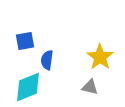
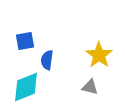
yellow star: moved 1 px left, 2 px up
cyan diamond: moved 2 px left
